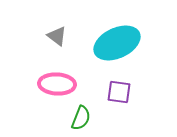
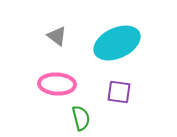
green semicircle: rotated 35 degrees counterclockwise
